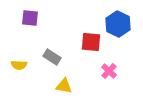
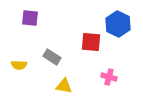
pink cross: moved 6 px down; rotated 28 degrees counterclockwise
